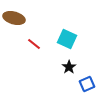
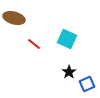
black star: moved 5 px down
